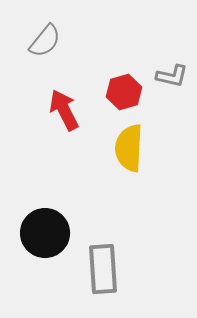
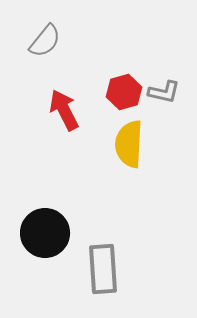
gray L-shape: moved 8 px left, 16 px down
yellow semicircle: moved 4 px up
